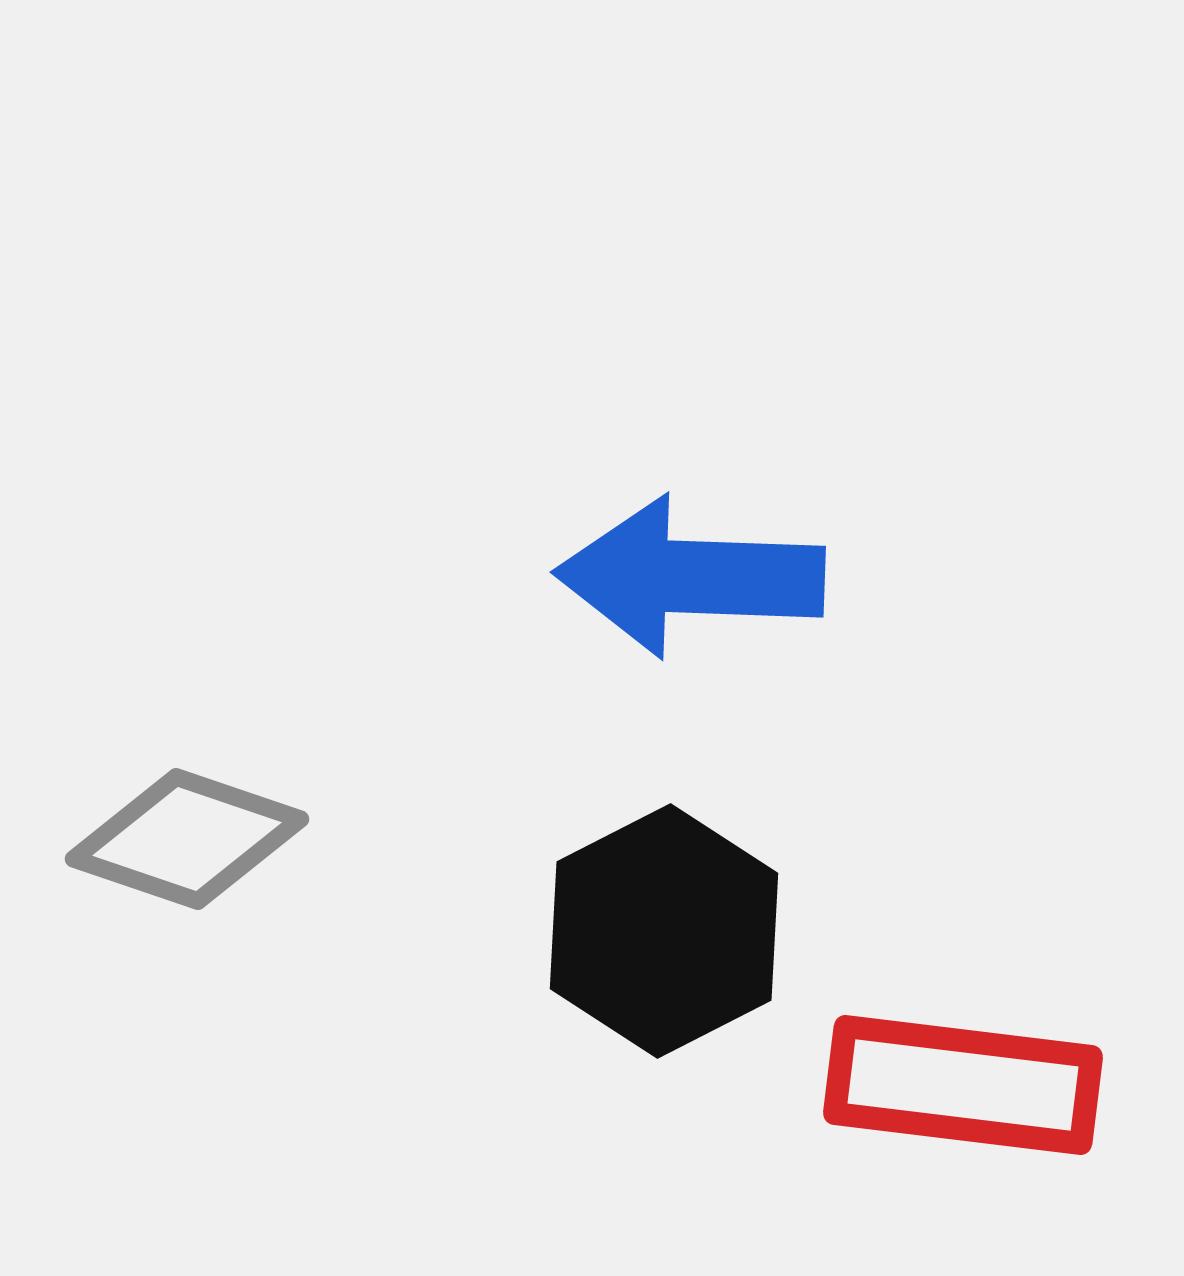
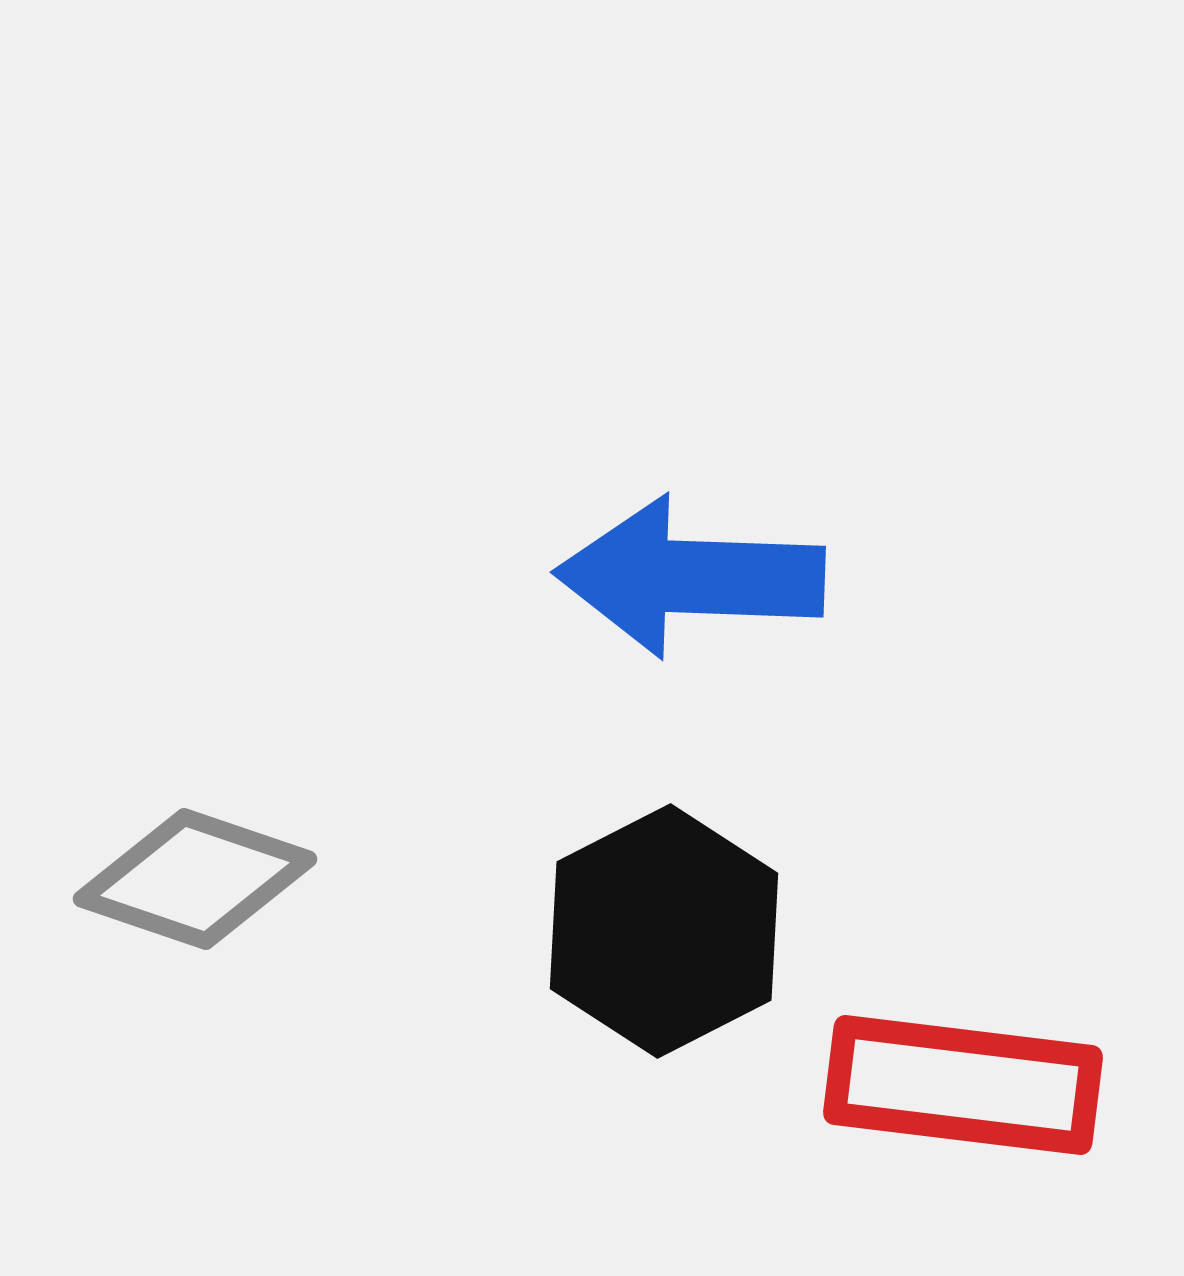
gray diamond: moved 8 px right, 40 px down
